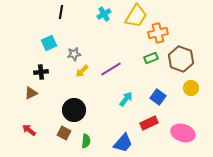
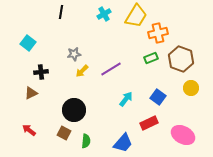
cyan square: moved 21 px left; rotated 28 degrees counterclockwise
pink ellipse: moved 2 px down; rotated 10 degrees clockwise
